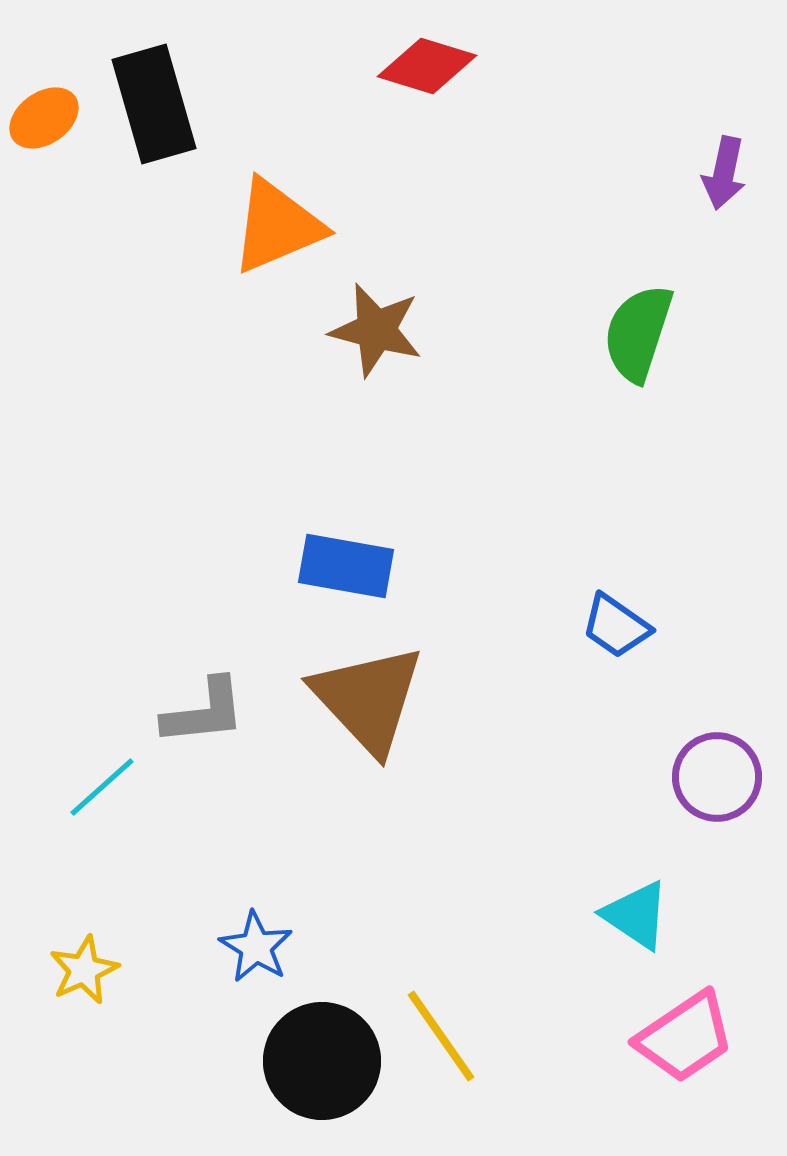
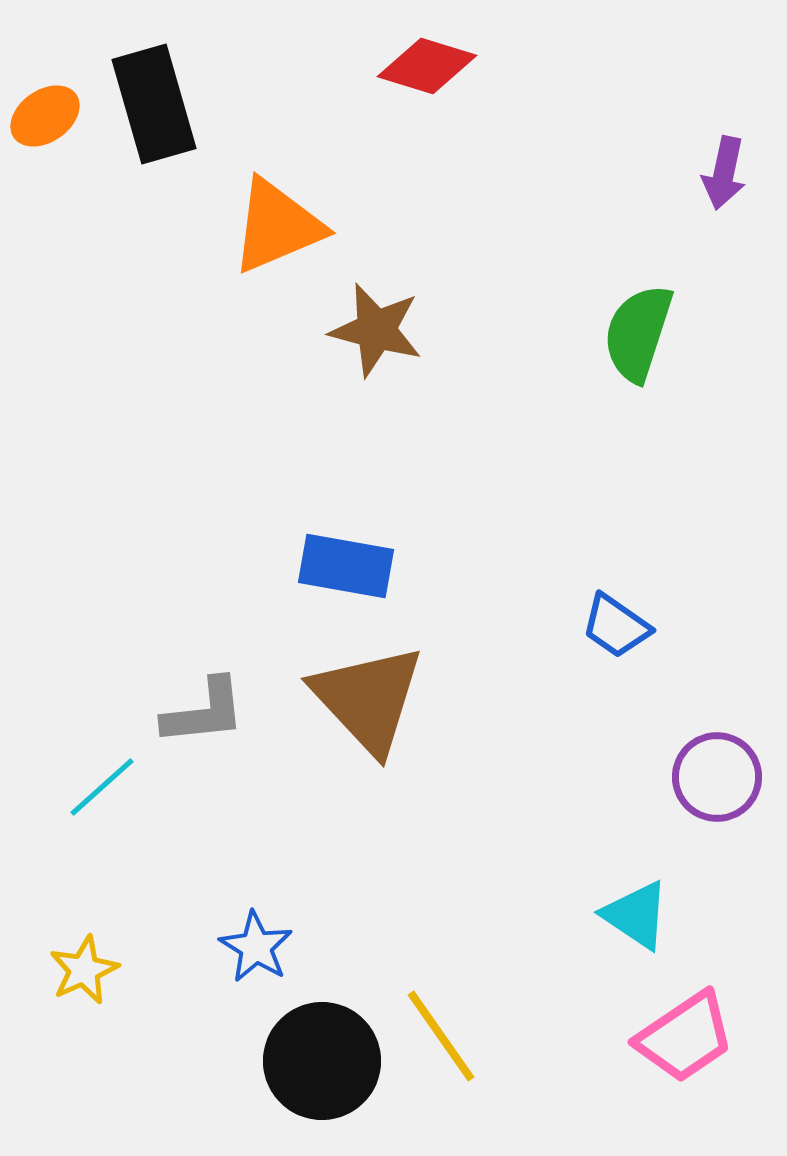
orange ellipse: moved 1 px right, 2 px up
